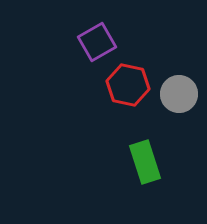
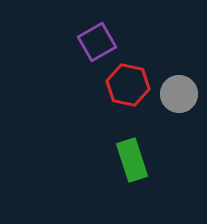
green rectangle: moved 13 px left, 2 px up
